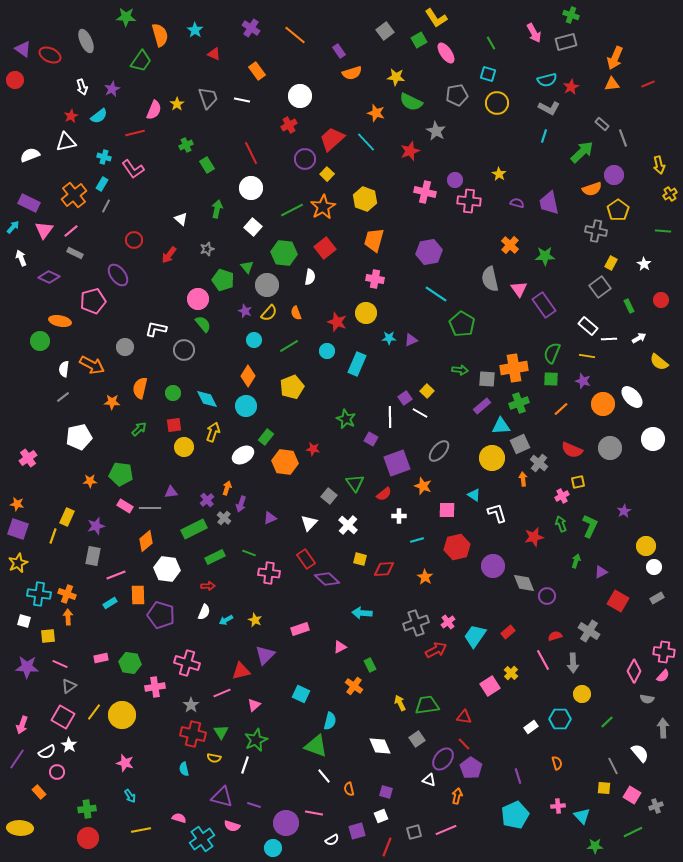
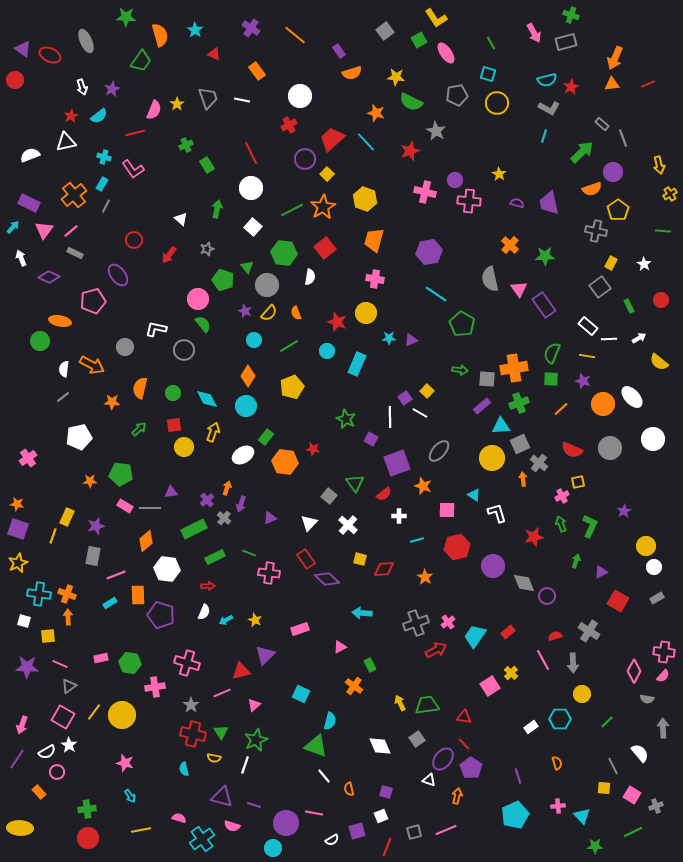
purple circle at (614, 175): moved 1 px left, 3 px up
